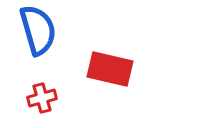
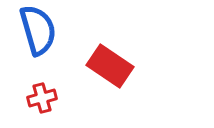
red rectangle: moved 3 px up; rotated 21 degrees clockwise
